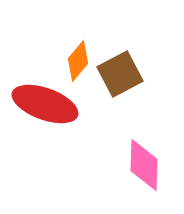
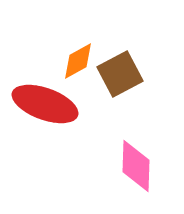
orange diamond: rotated 21 degrees clockwise
pink diamond: moved 8 px left, 1 px down
